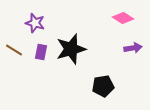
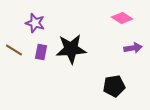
pink diamond: moved 1 px left
black star: rotated 12 degrees clockwise
black pentagon: moved 11 px right
